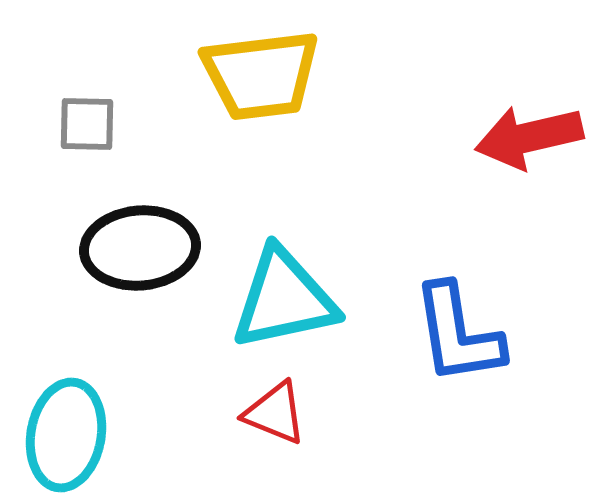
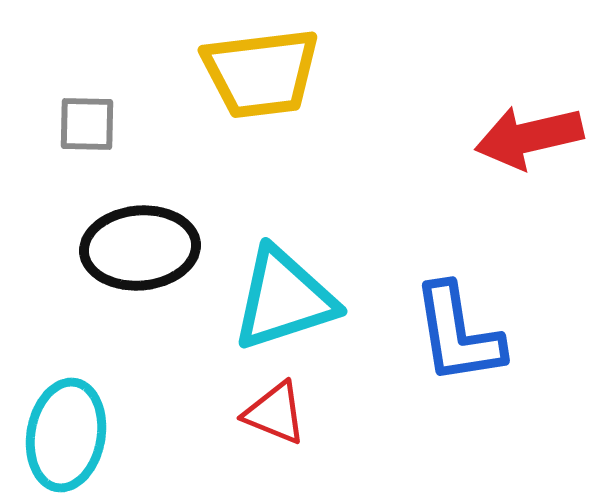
yellow trapezoid: moved 2 px up
cyan triangle: rotated 6 degrees counterclockwise
